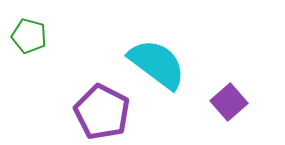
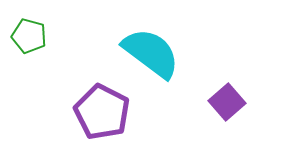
cyan semicircle: moved 6 px left, 11 px up
purple square: moved 2 px left
